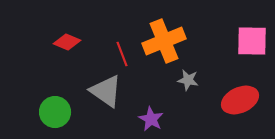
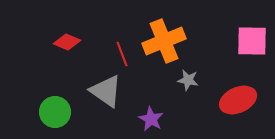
red ellipse: moved 2 px left
